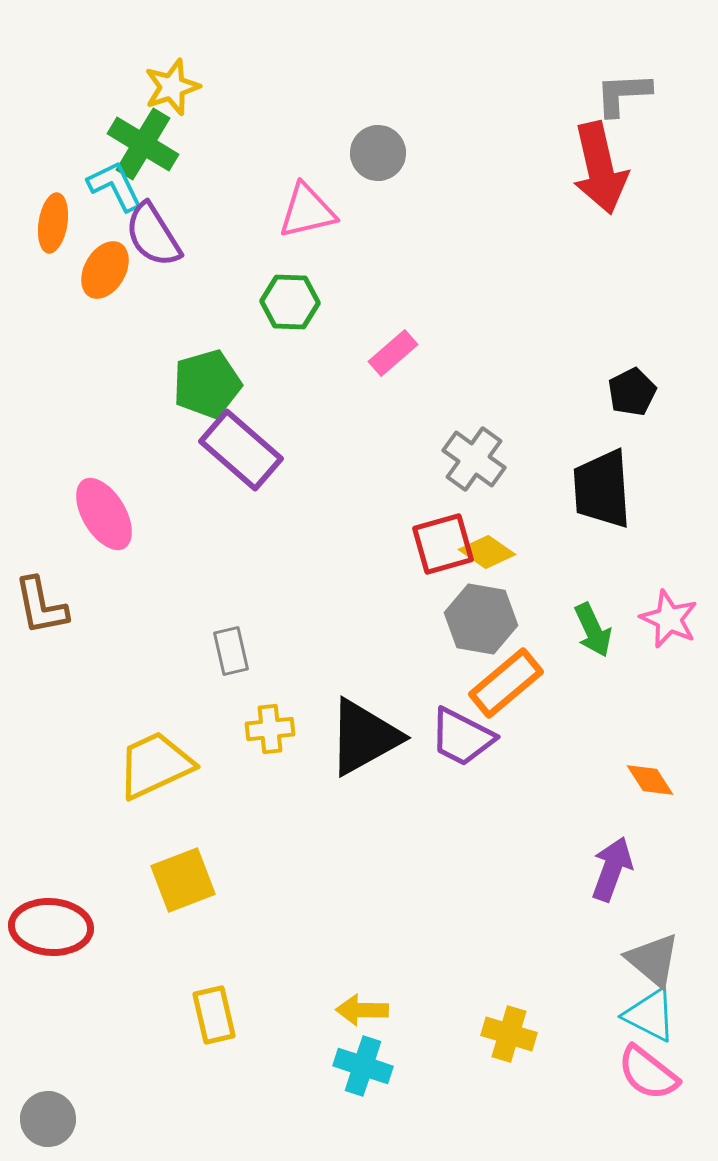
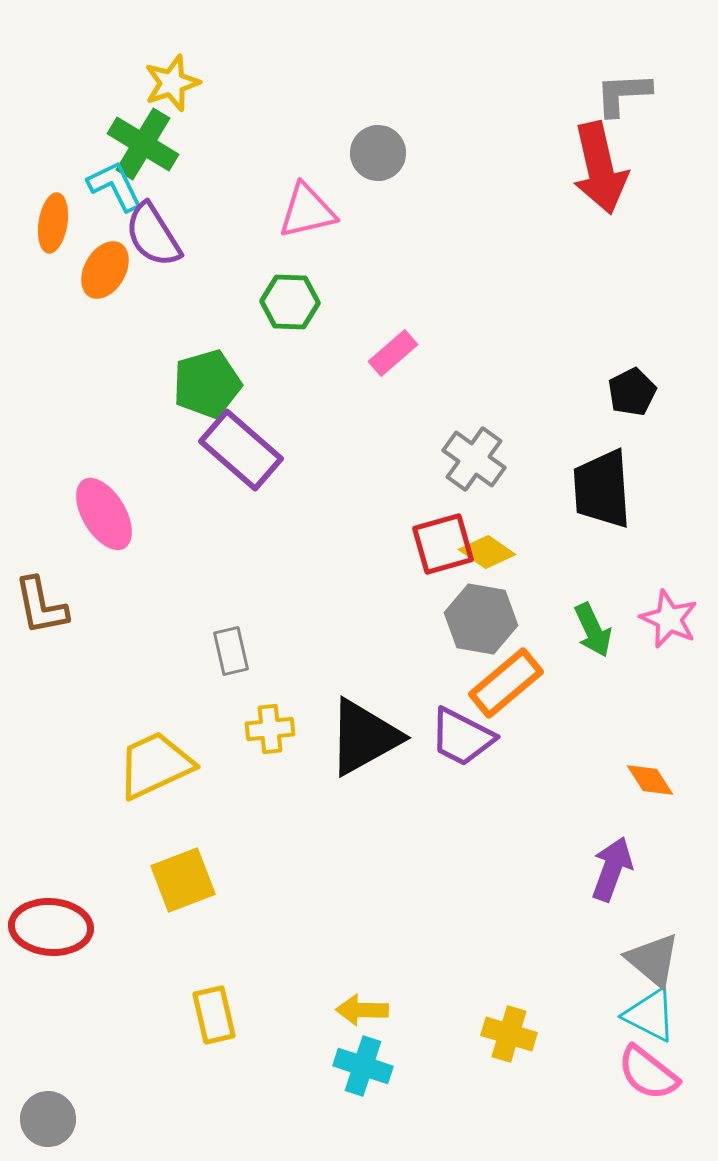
yellow star at (172, 87): moved 4 px up
